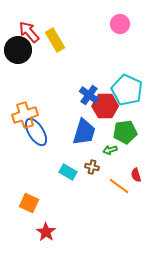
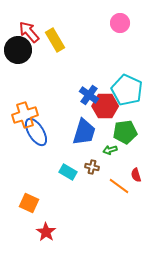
pink circle: moved 1 px up
